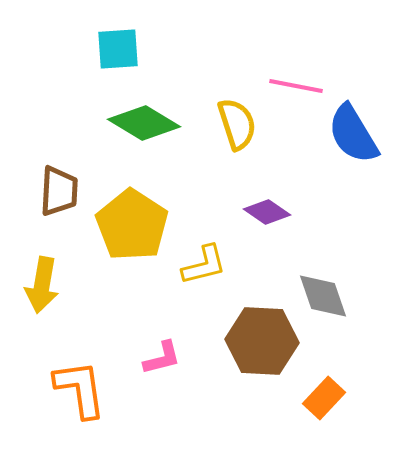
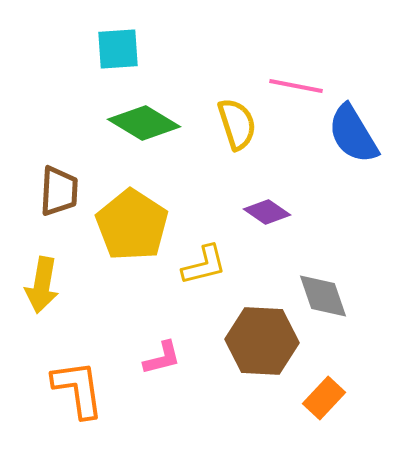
orange L-shape: moved 2 px left
